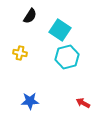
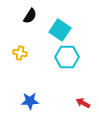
cyan hexagon: rotated 15 degrees clockwise
